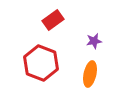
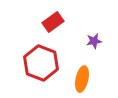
red rectangle: moved 2 px down
orange ellipse: moved 8 px left, 5 px down
